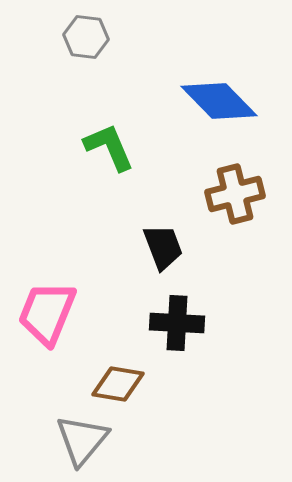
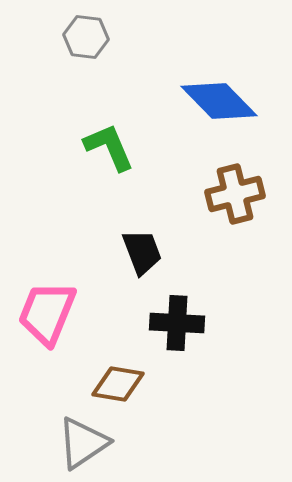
black trapezoid: moved 21 px left, 5 px down
gray triangle: moved 1 px right, 3 px down; rotated 16 degrees clockwise
